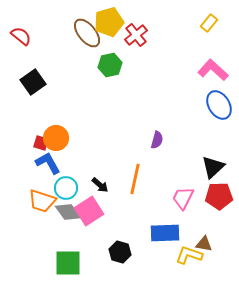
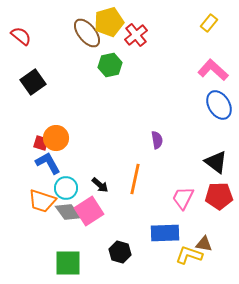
purple semicircle: rotated 24 degrees counterclockwise
black triangle: moved 3 px right, 5 px up; rotated 40 degrees counterclockwise
